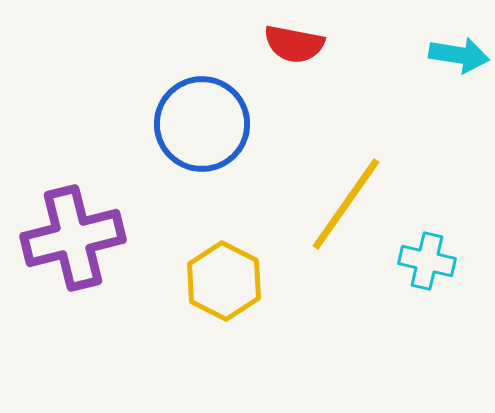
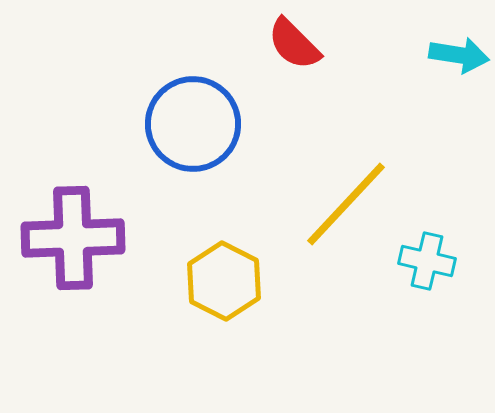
red semicircle: rotated 34 degrees clockwise
blue circle: moved 9 px left
yellow line: rotated 8 degrees clockwise
purple cross: rotated 12 degrees clockwise
